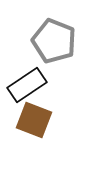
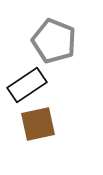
brown square: moved 4 px right, 4 px down; rotated 33 degrees counterclockwise
